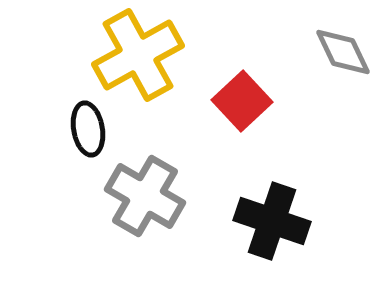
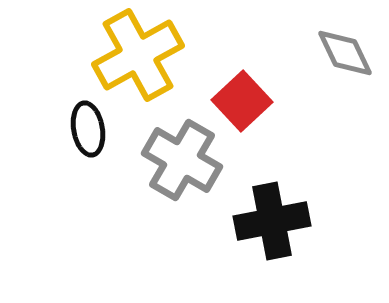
gray diamond: moved 2 px right, 1 px down
gray cross: moved 37 px right, 36 px up
black cross: rotated 30 degrees counterclockwise
